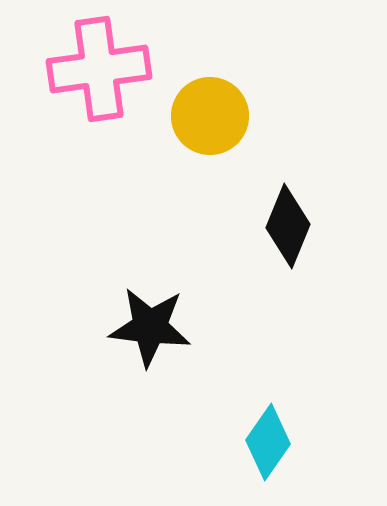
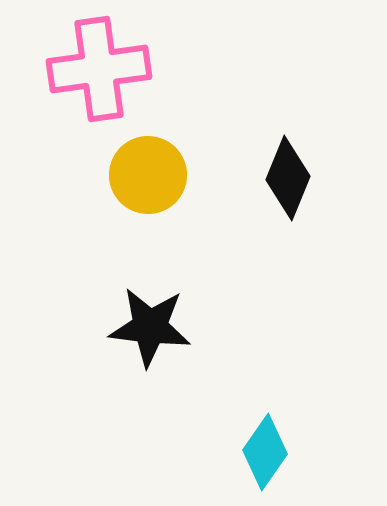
yellow circle: moved 62 px left, 59 px down
black diamond: moved 48 px up
cyan diamond: moved 3 px left, 10 px down
